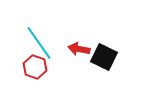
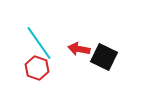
red hexagon: moved 2 px right, 1 px down
